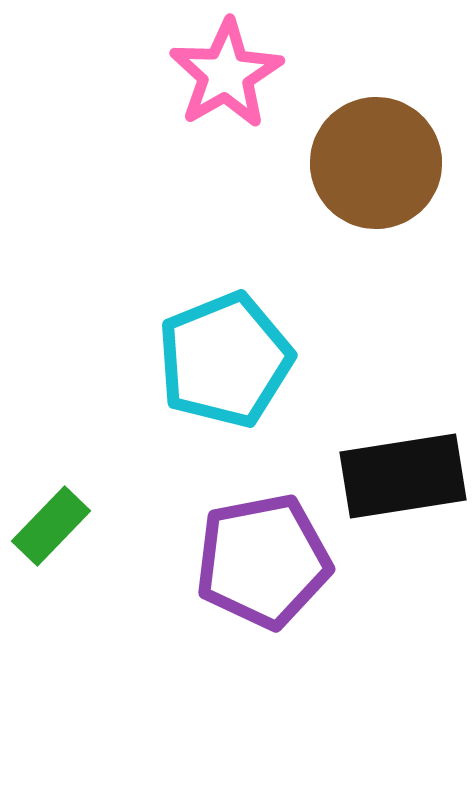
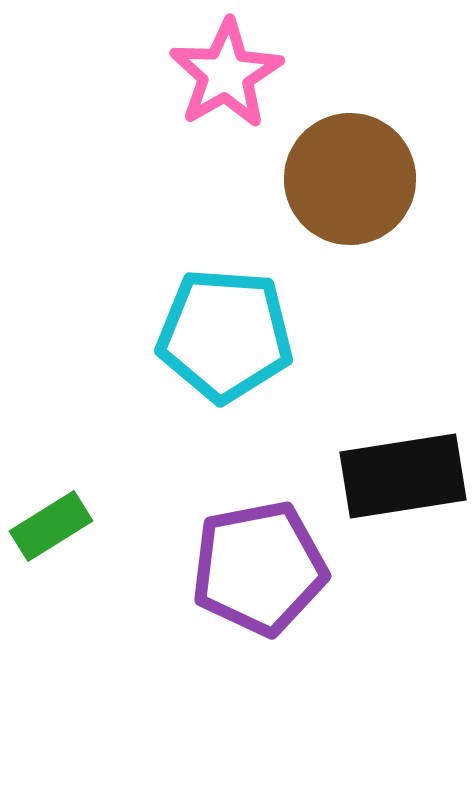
brown circle: moved 26 px left, 16 px down
cyan pentagon: moved 25 px up; rotated 26 degrees clockwise
green rectangle: rotated 14 degrees clockwise
purple pentagon: moved 4 px left, 7 px down
